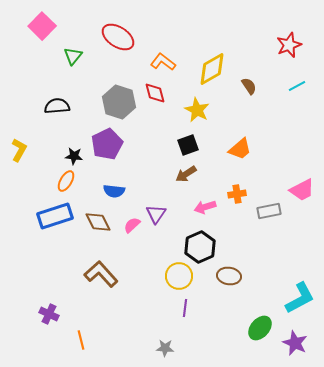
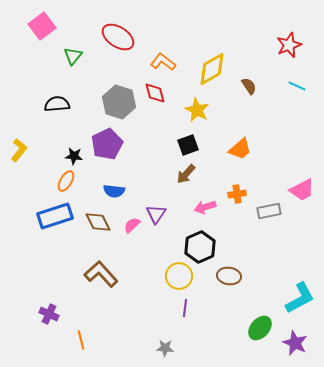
pink square: rotated 8 degrees clockwise
cyan line: rotated 54 degrees clockwise
black semicircle: moved 2 px up
yellow L-shape: rotated 10 degrees clockwise
brown arrow: rotated 15 degrees counterclockwise
